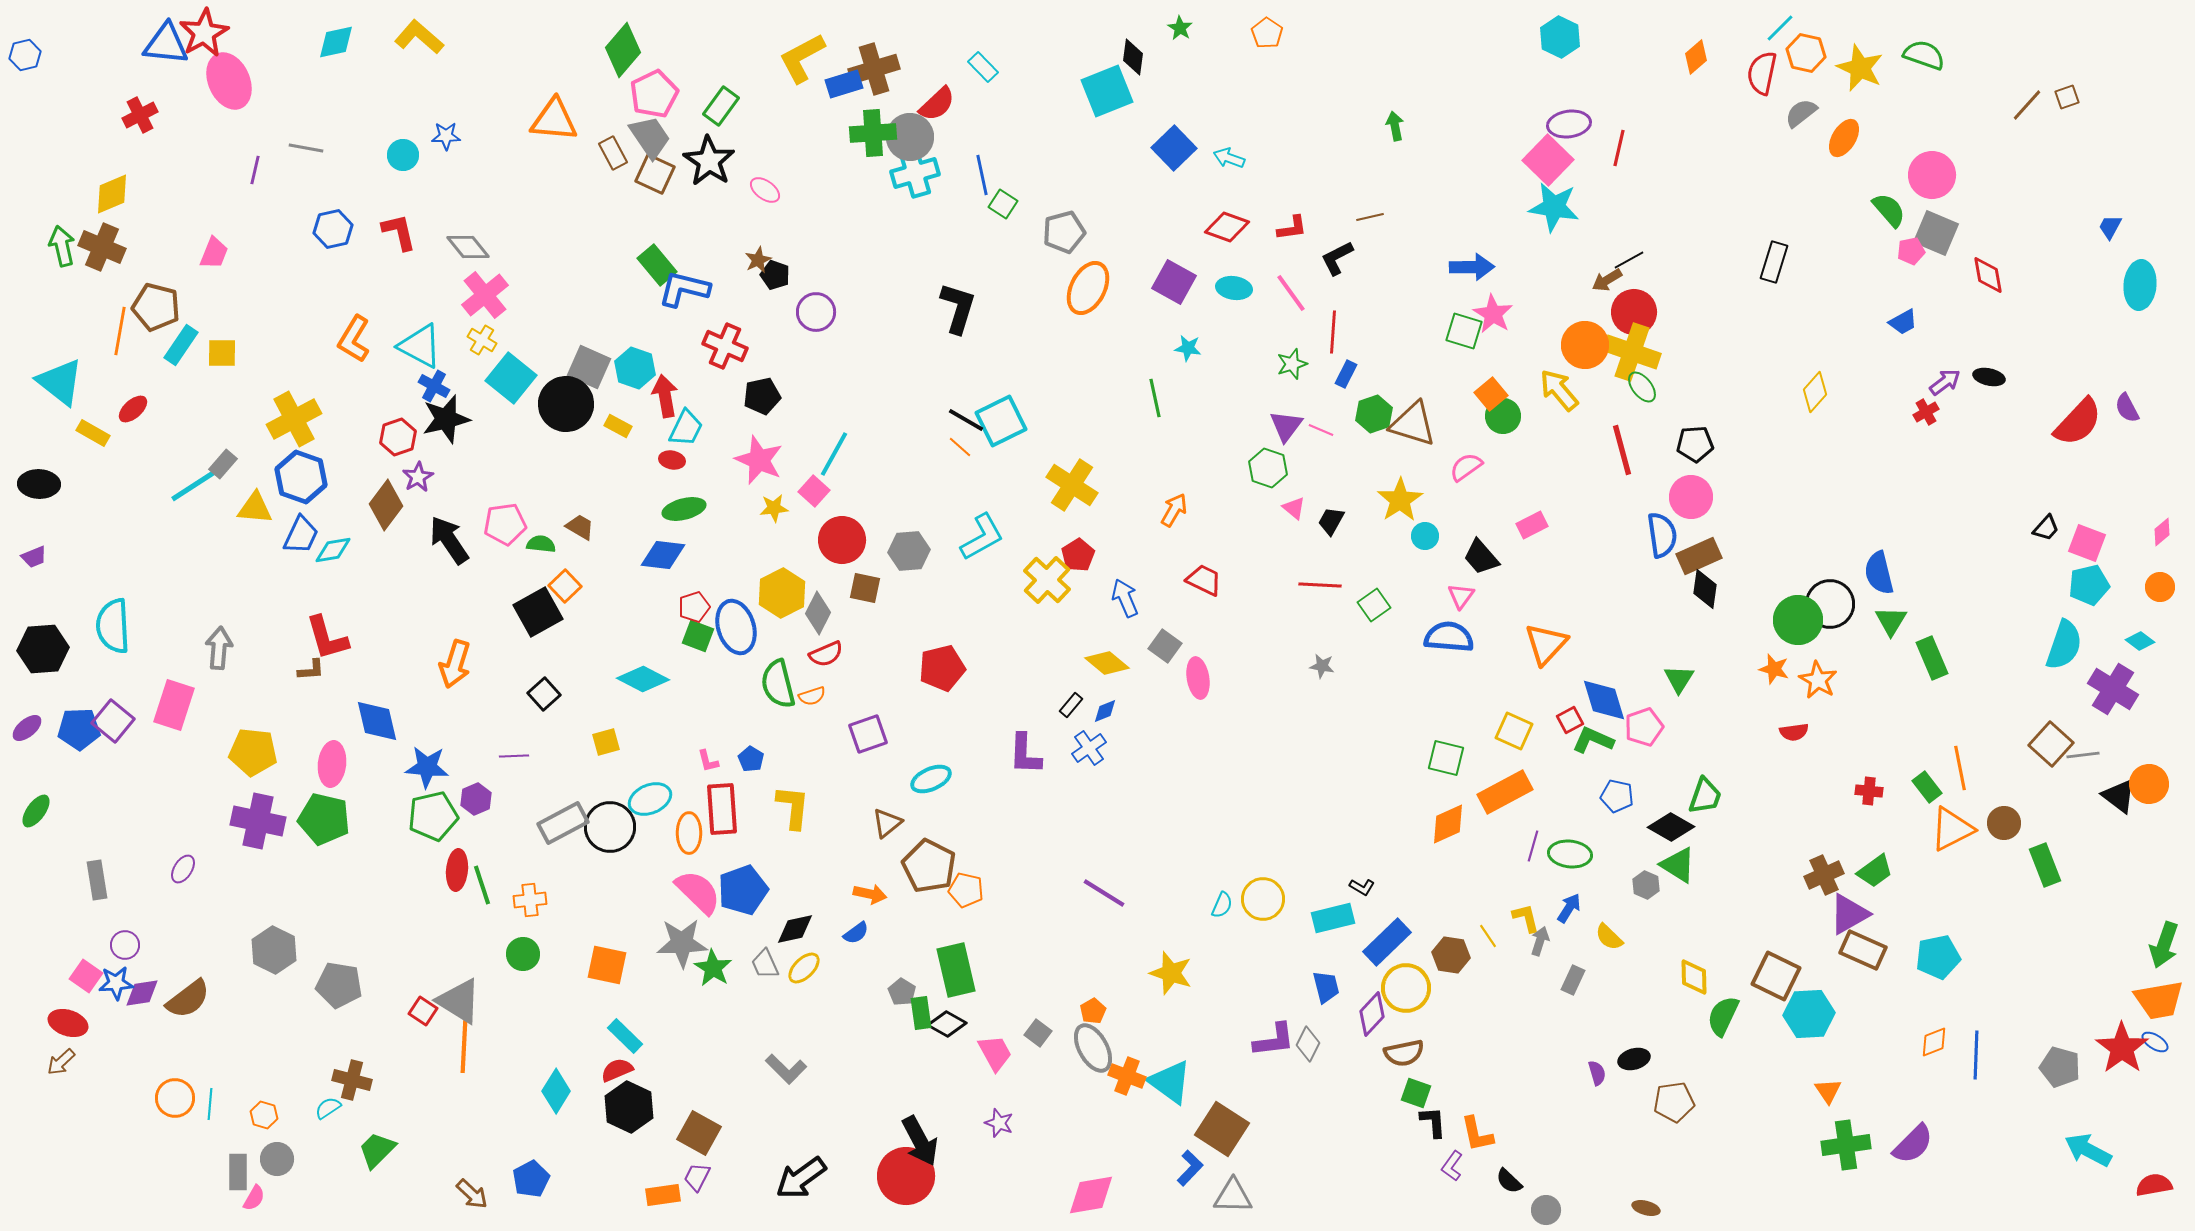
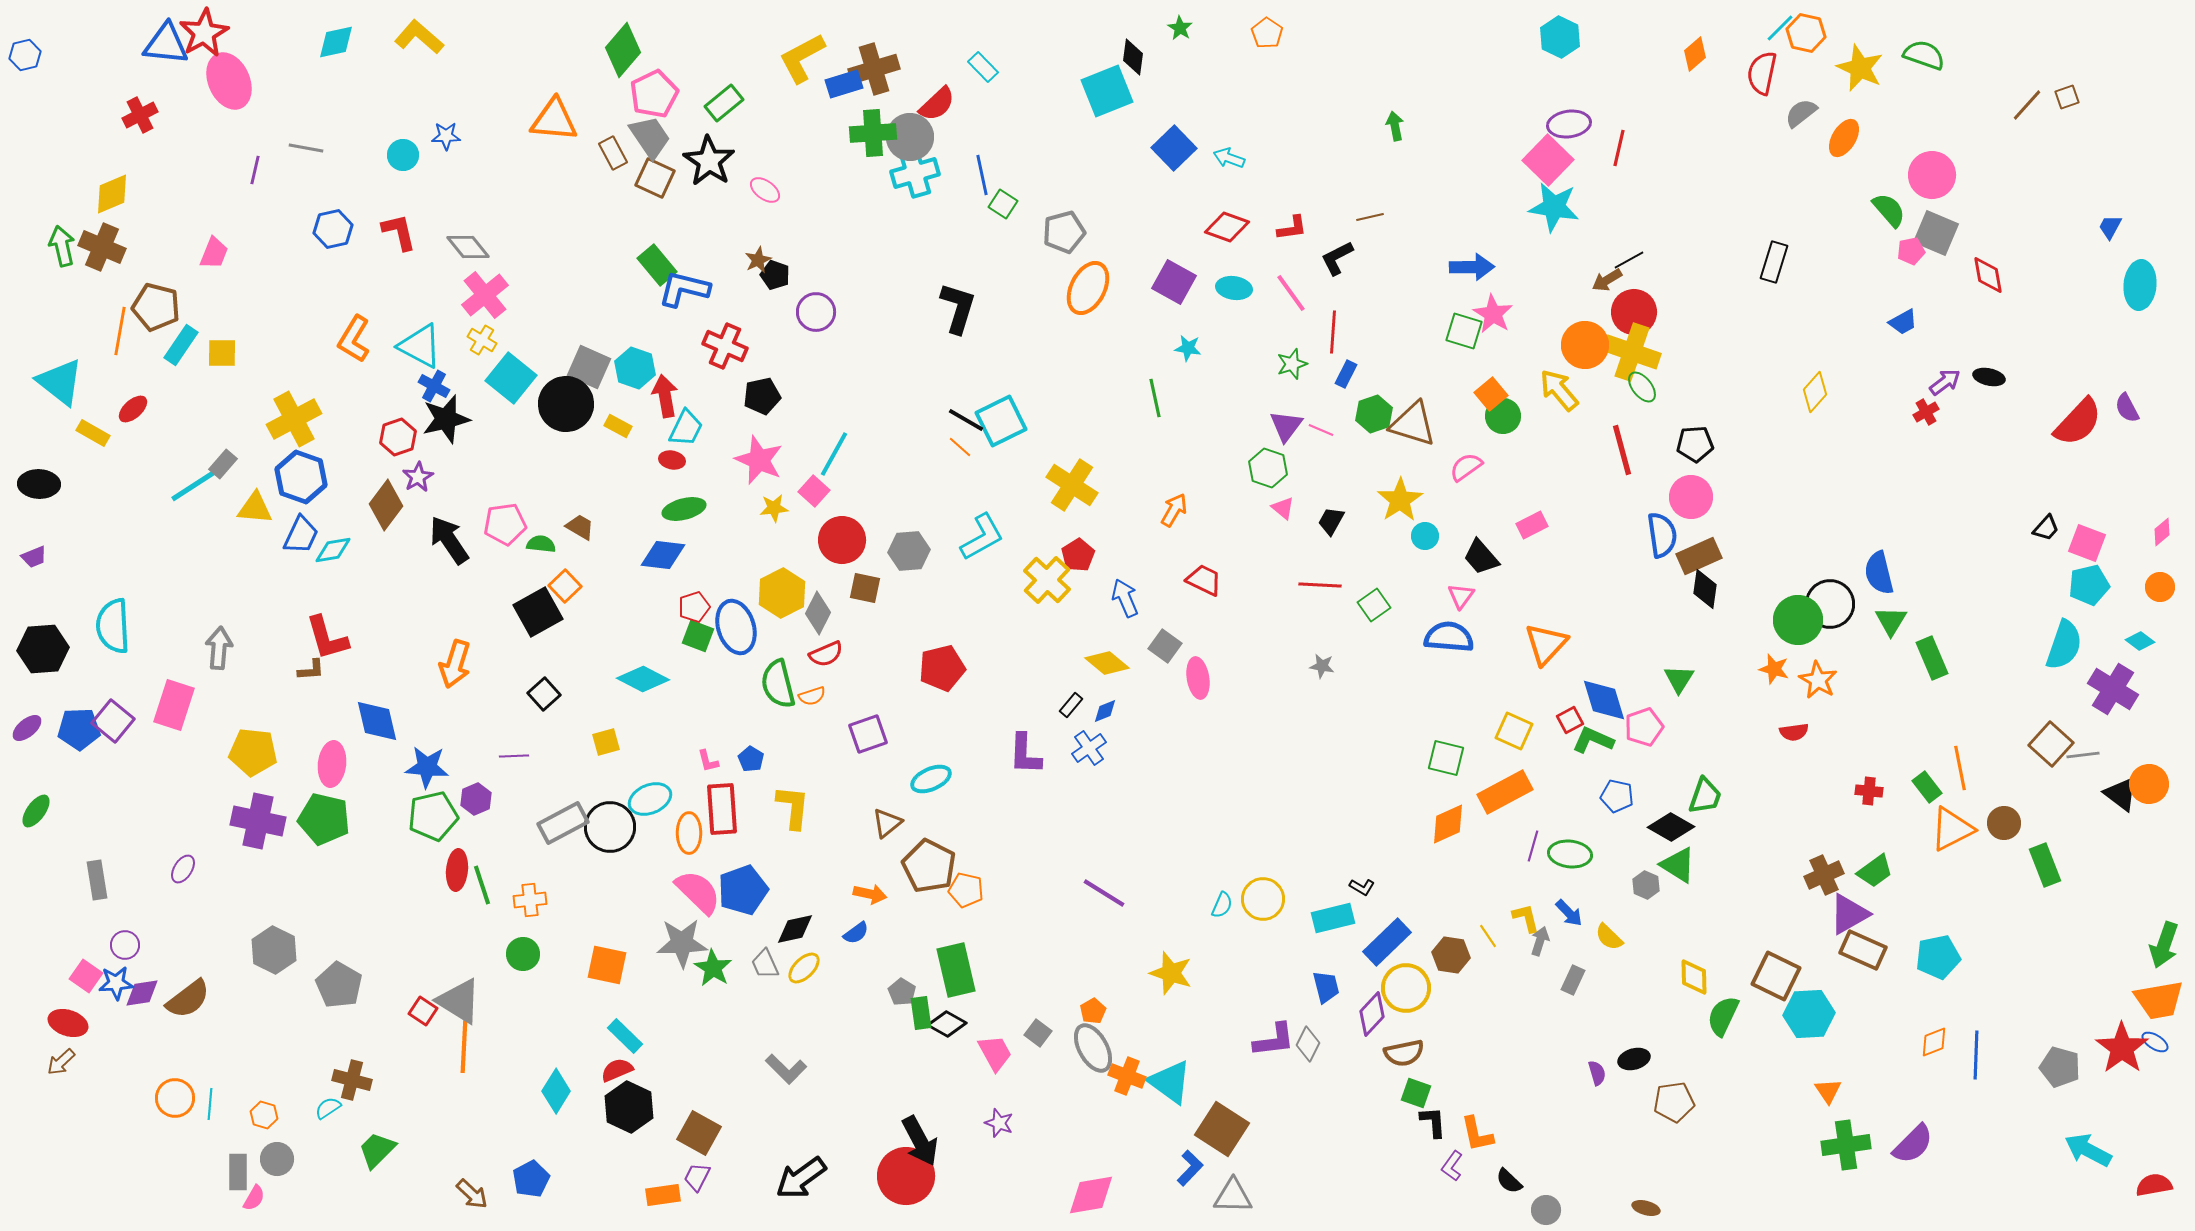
orange hexagon at (1806, 53): moved 20 px up
orange diamond at (1696, 57): moved 1 px left, 3 px up
green rectangle at (721, 106): moved 3 px right, 3 px up; rotated 15 degrees clockwise
brown square at (655, 174): moved 4 px down
pink triangle at (1294, 508): moved 11 px left
black triangle at (2119, 796): moved 2 px right, 2 px up
blue arrow at (1569, 908): moved 5 px down; rotated 104 degrees clockwise
gray pentagon at (339, 985): rotated 21 degrees clockwise
